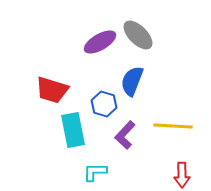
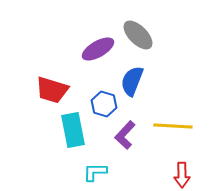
purple ellipse: moved 2 px left, 7 px down
